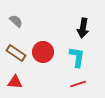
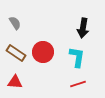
gray semicircle: moved 1 px left, 2 px down; rotated 16 degrees clockwise
